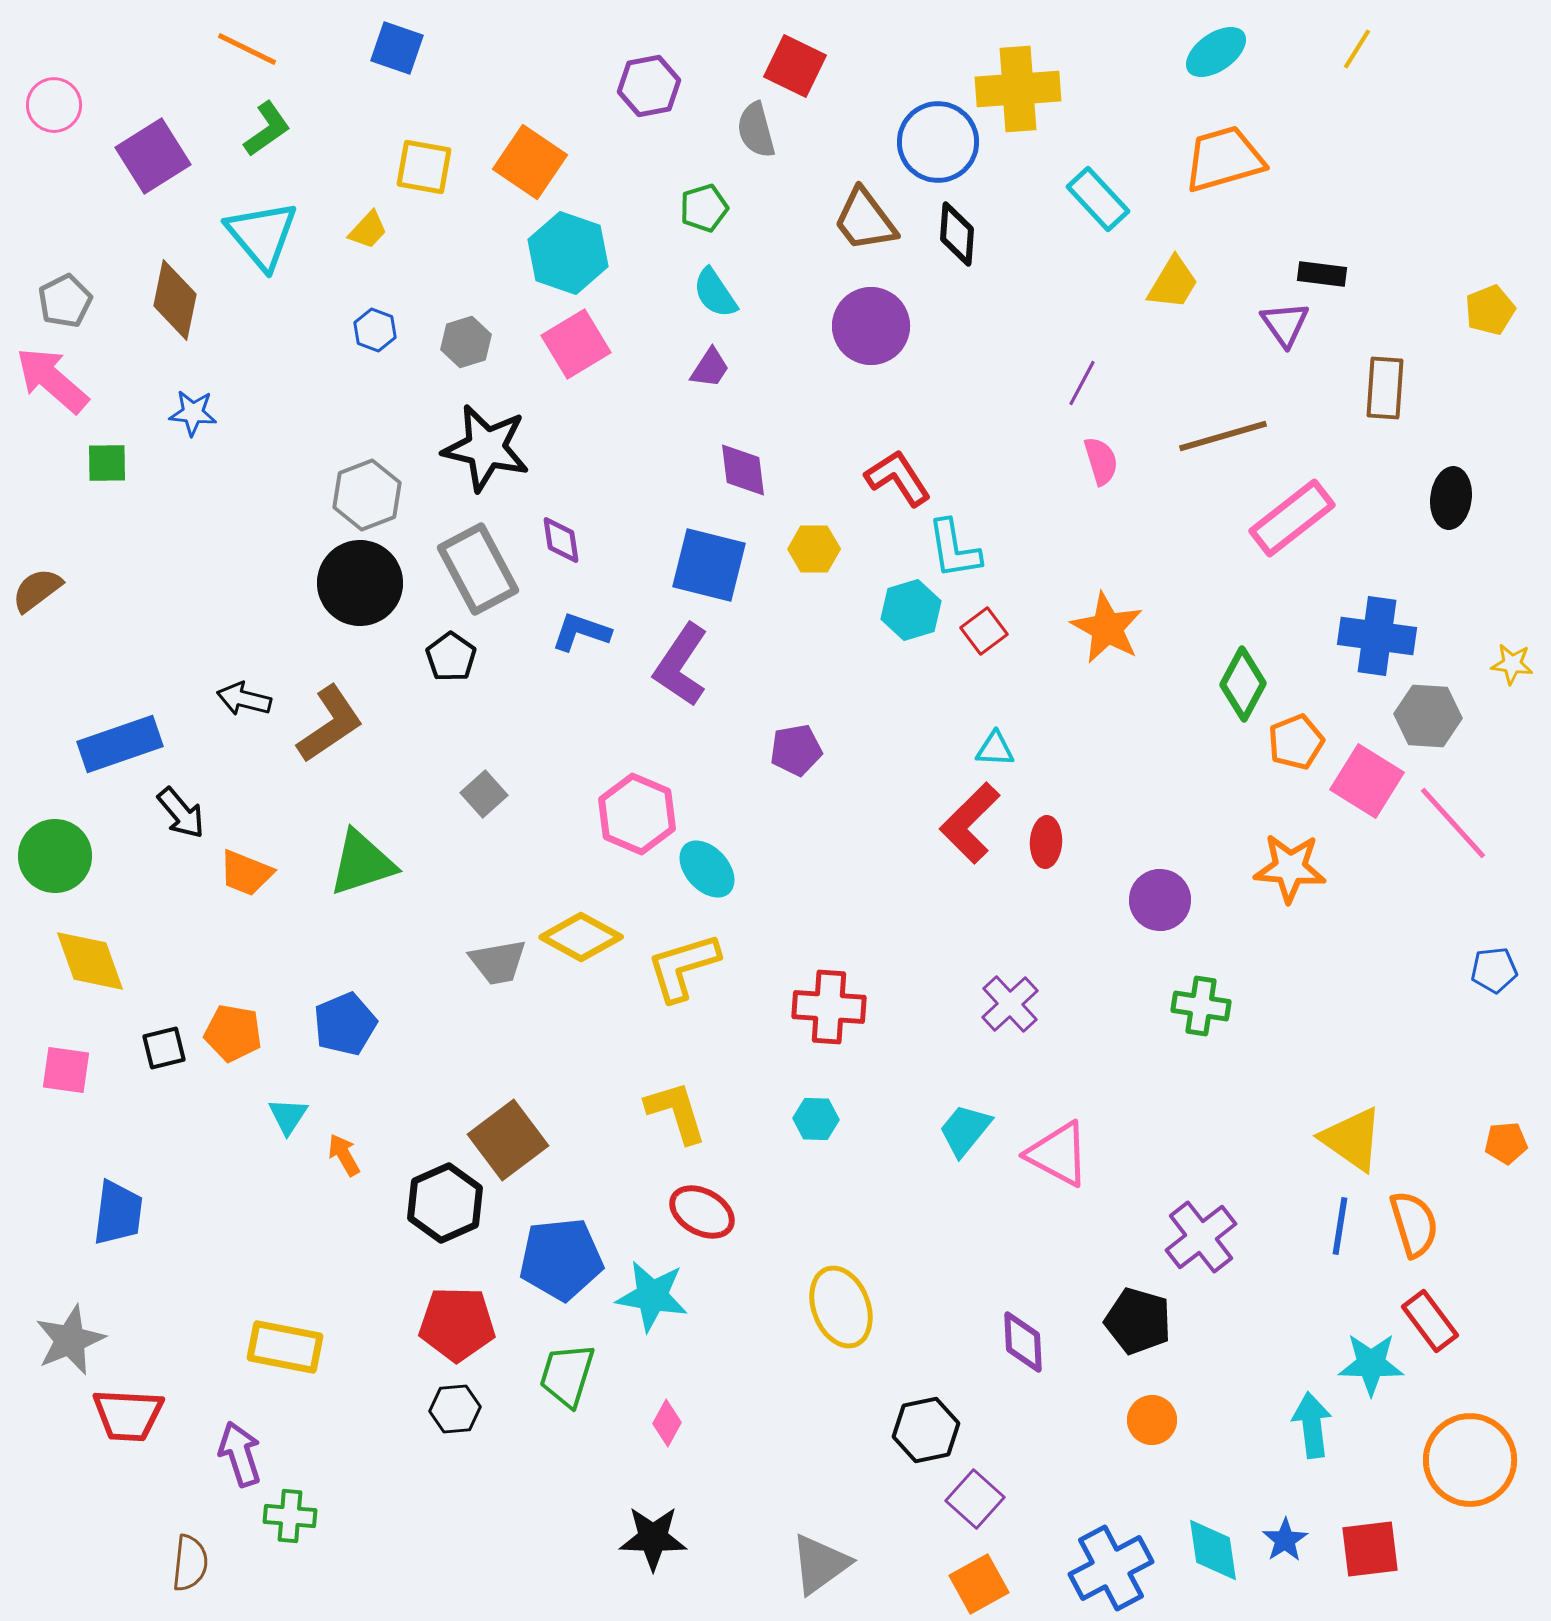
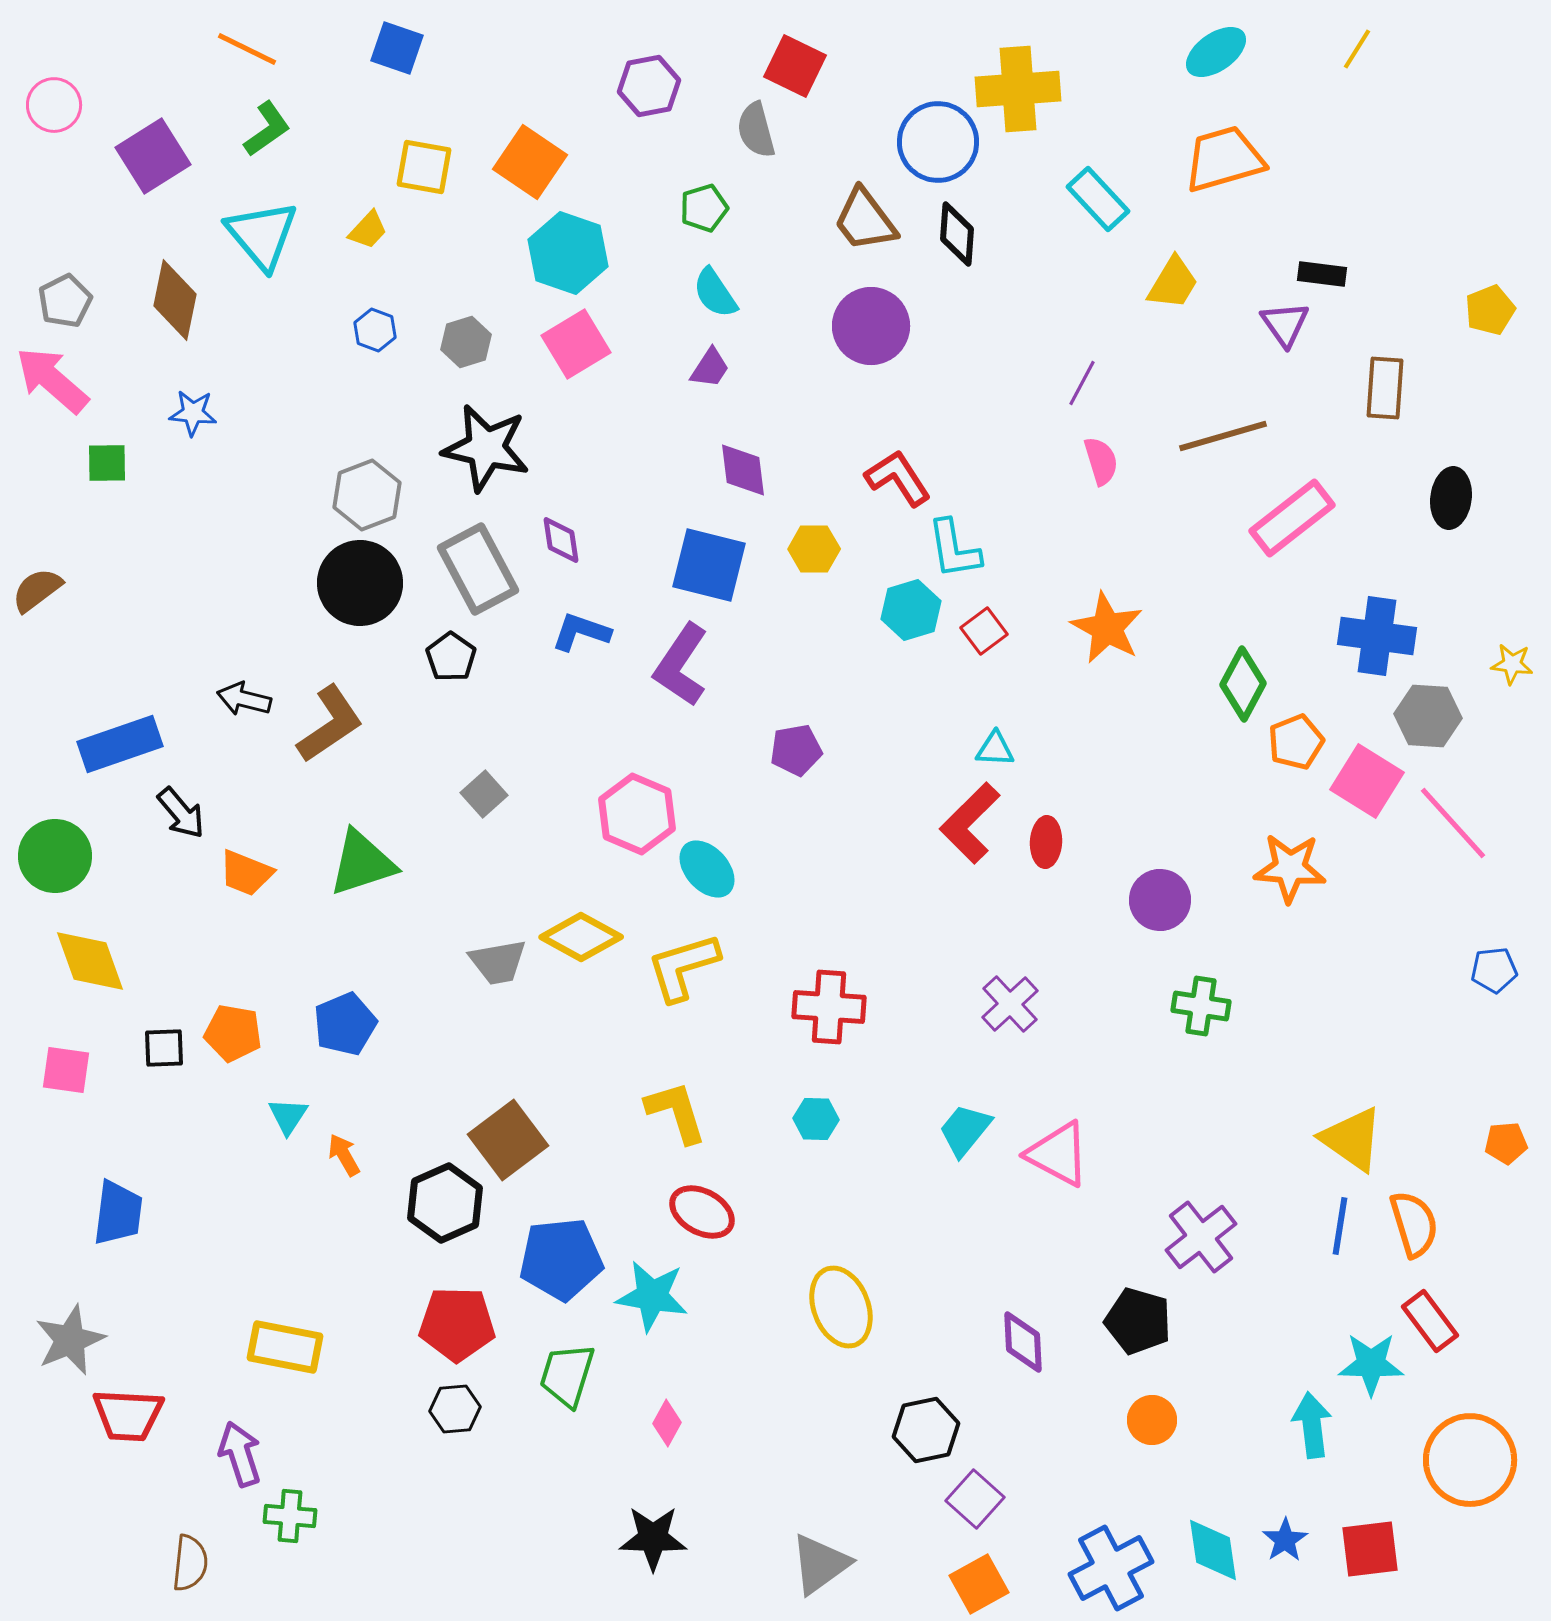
black square at (164, 1048): rotated 12 degrees clockwise
